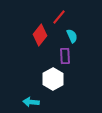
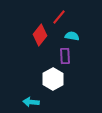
cyan semicircle: rotated 56 degrees counterclockwise
